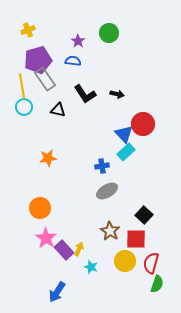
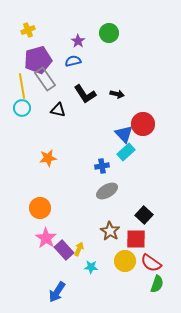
blue semicircle: rotated 21 degrees counterclockwise
cyan circle: moved 2 px left, 1 px down
red semicircle: rotated 70 degrees counterclockwise
cyan star: rotated 16 degrees counterclockwise
